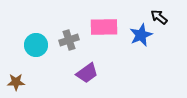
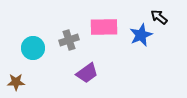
cyan circle: moved 3 px left, 3 px down
